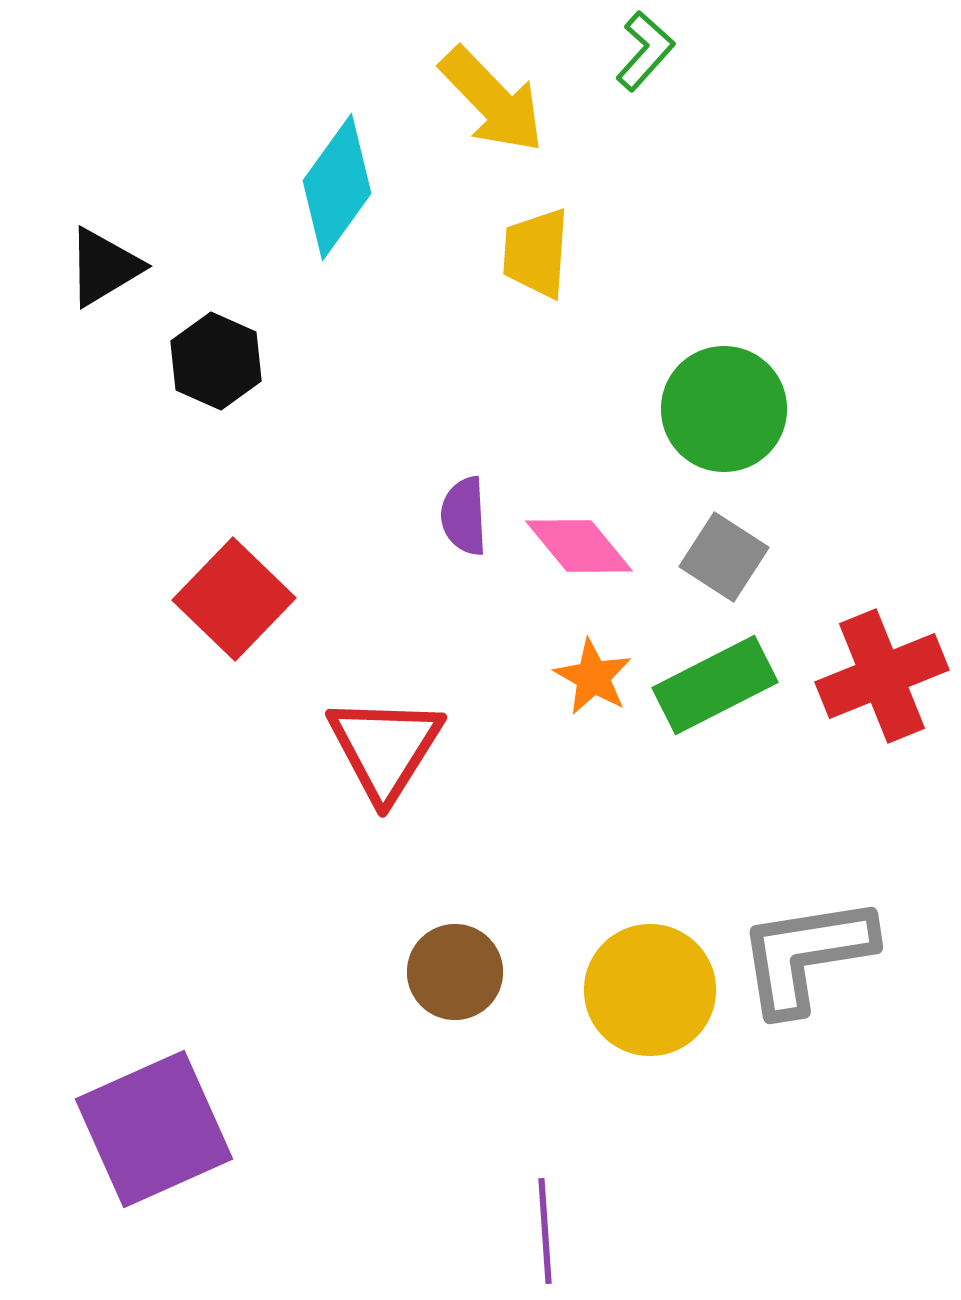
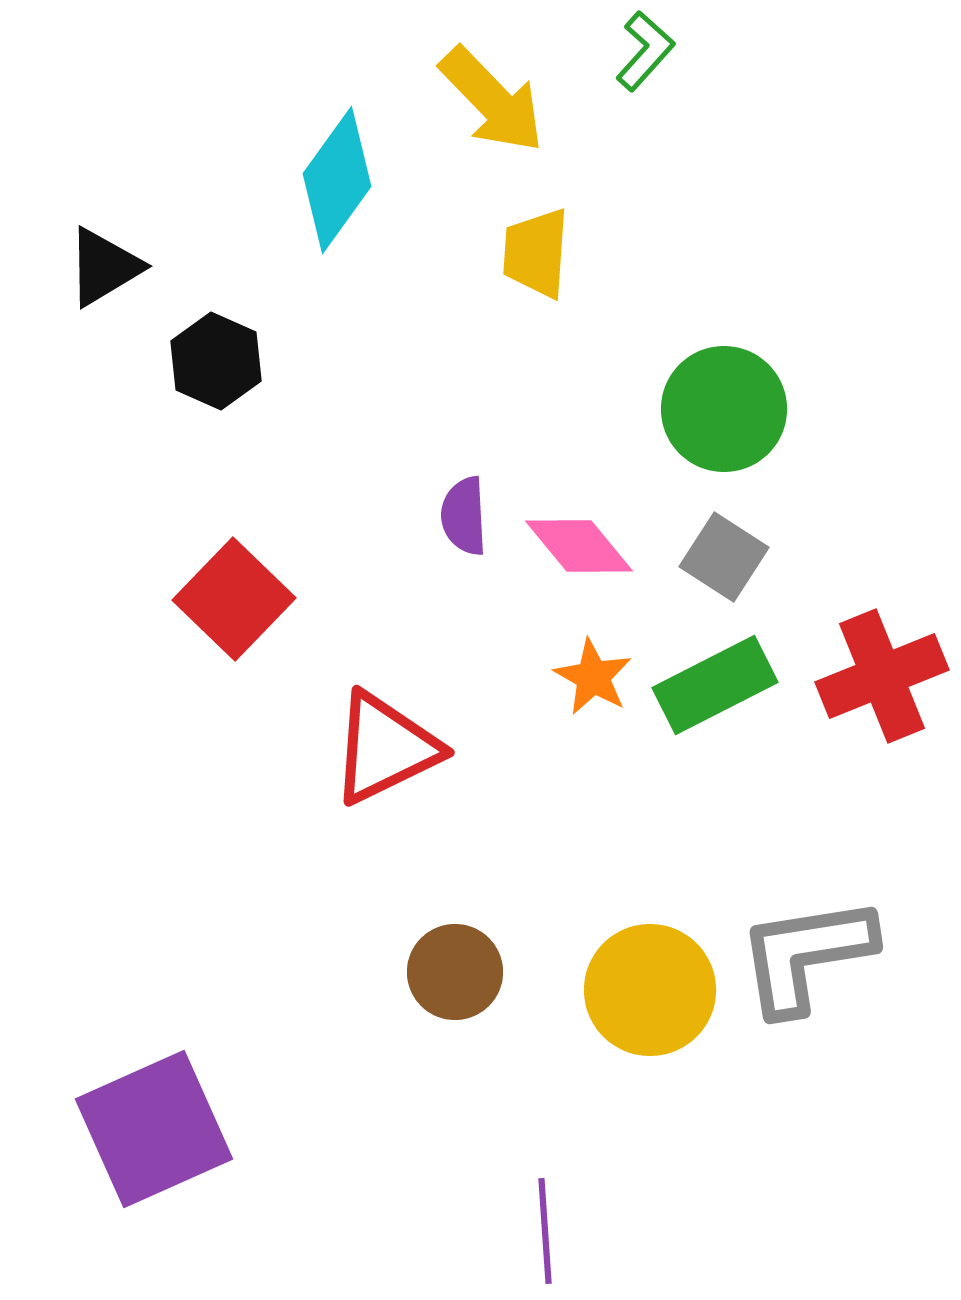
cyan diamond: moved 7 px up
red triangle: rotated 32 degrees clockwise
